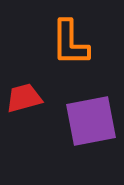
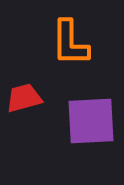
purple square: rotated 8 degrees clockwise
